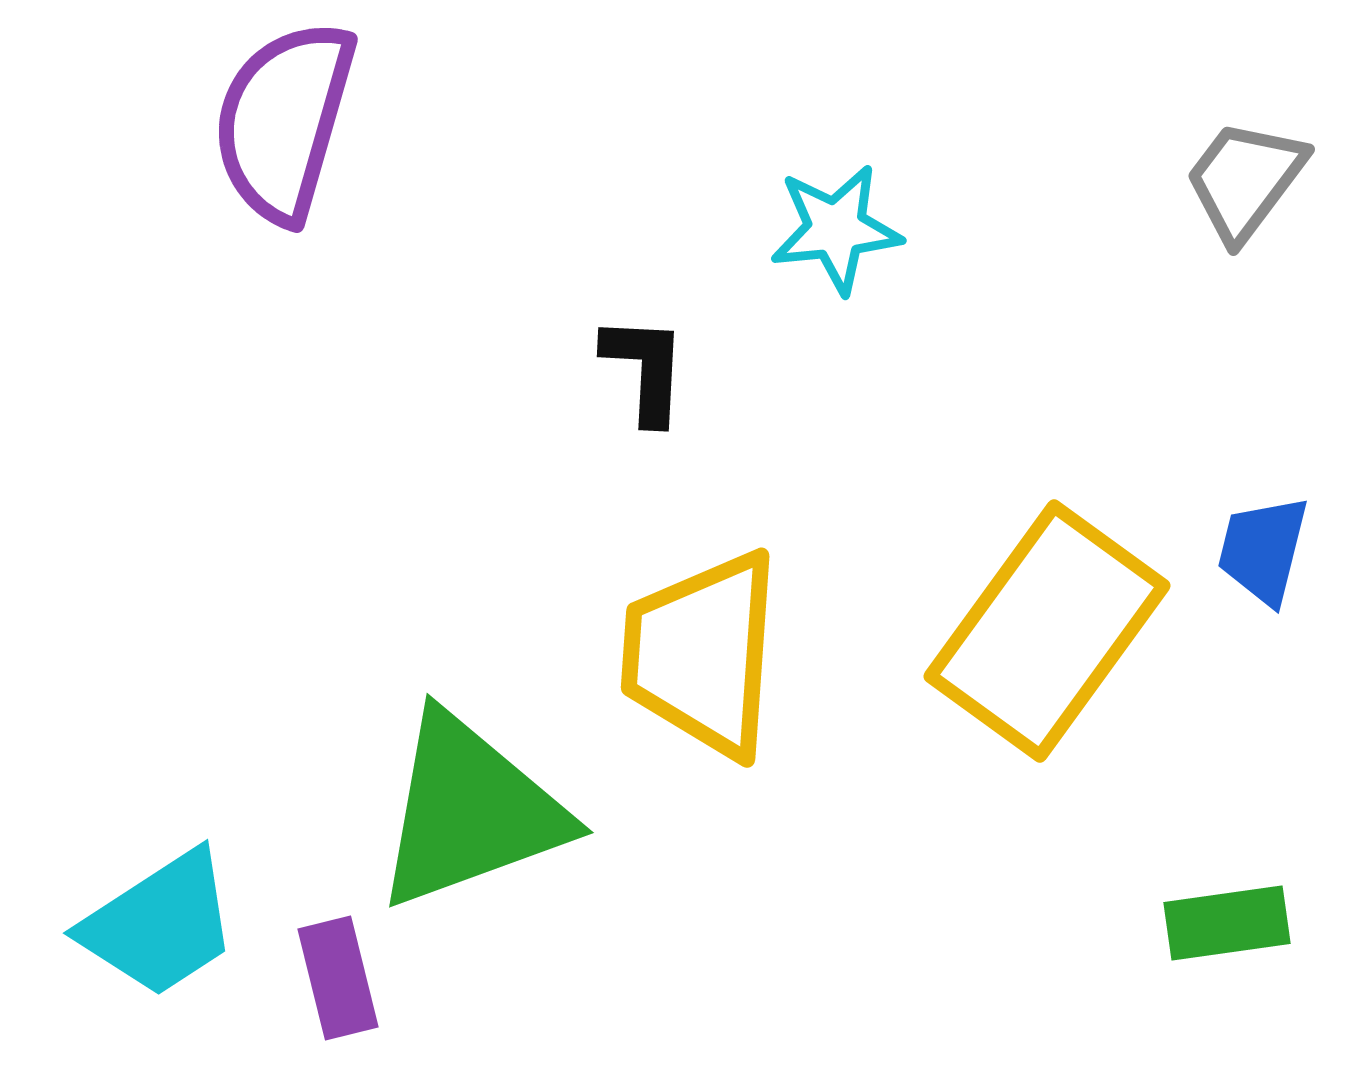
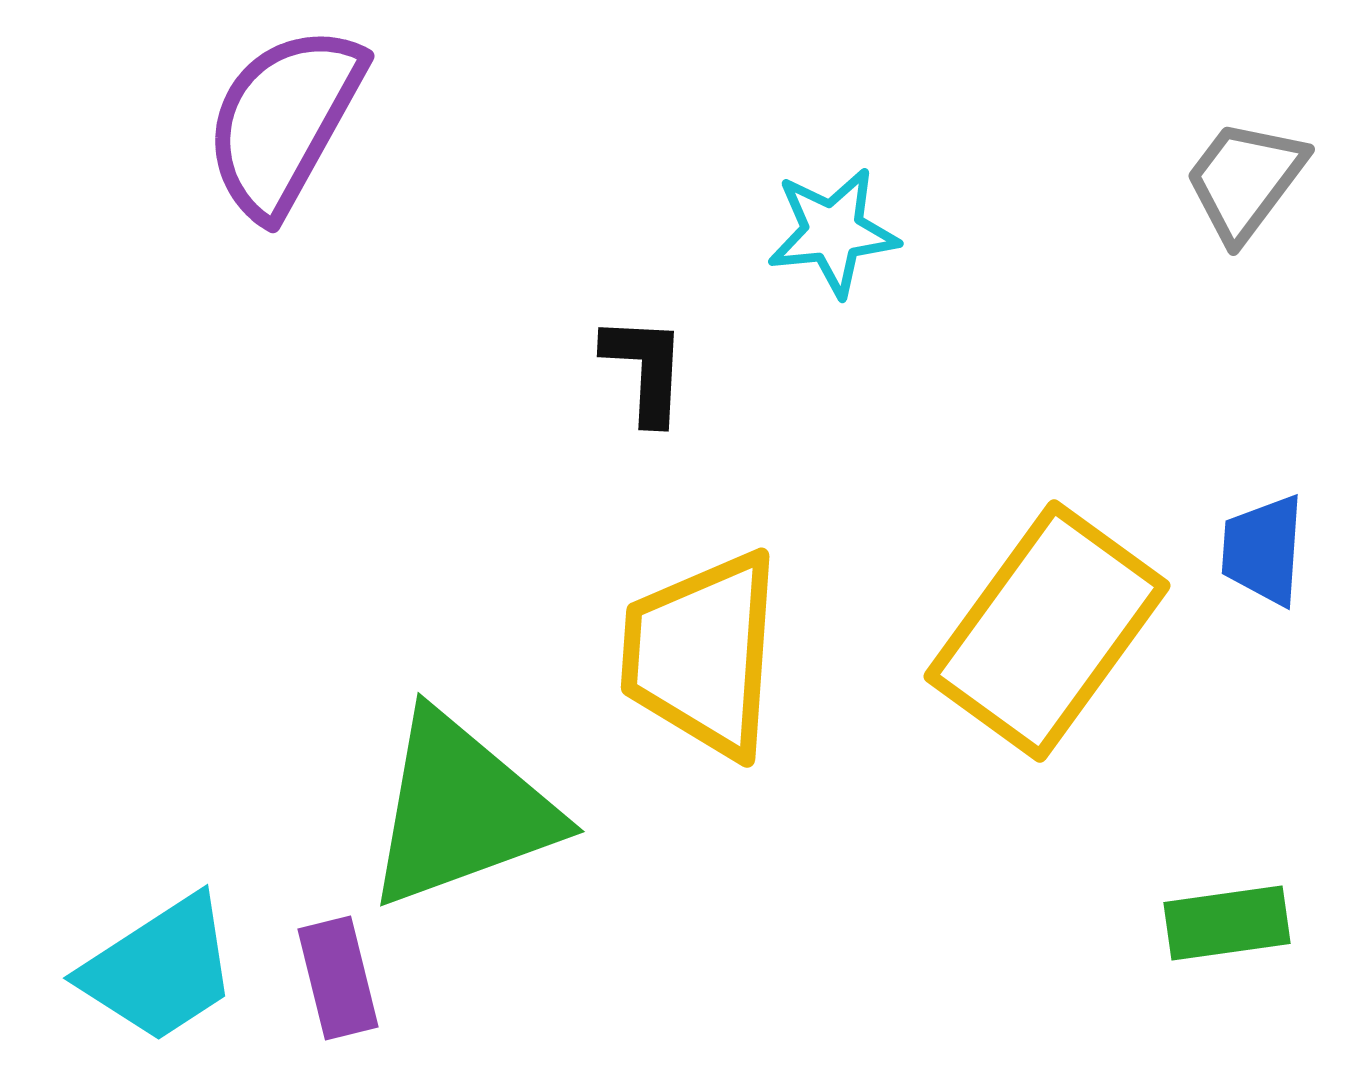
purple semicircle: rotated 13 degrees clockwise
cyan star: moved 3 px left, 3 px down
blue trapezoid: rotated 10 degrees counterclockwise
green triangle: moved 9 px left, 1 px up
cyan trapezoid: moved 45 px down
